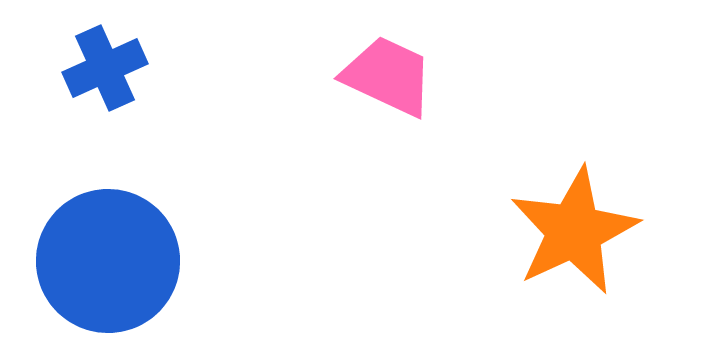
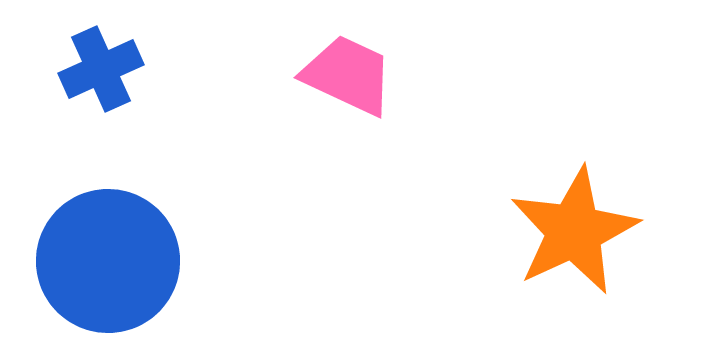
blue cross: moved 4 px left, 1 px down
pink trapezoid: moved 40 px left, 1 px up
